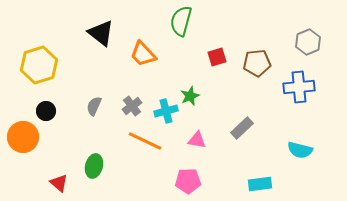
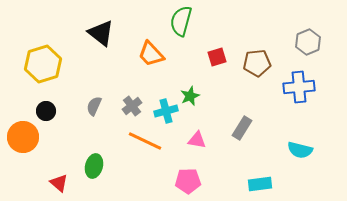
orange trapezoid: moved 8 px right
yellow hexagon: moved 4 px right, 1 px up
gray rectangle: rotated 15 degrees counterclockwise
